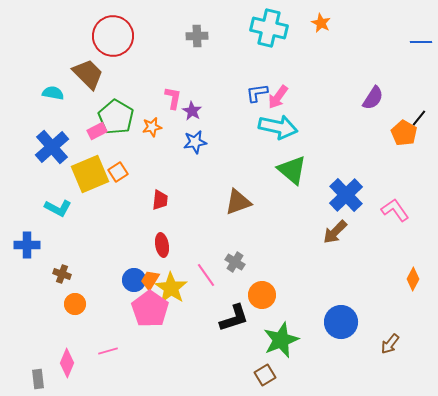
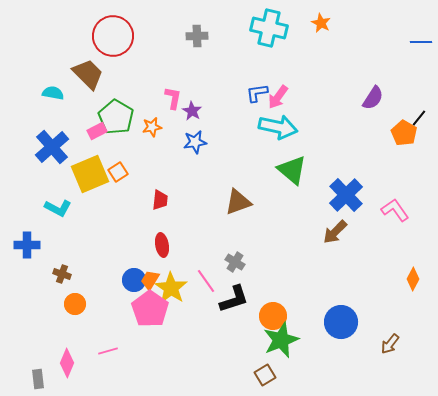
pink line at (206, 275): moved 6 px down
orange circle at (262, 295): moved 11 px right, 21 px down
black L-shape at (234, 318): moved 19 px up
